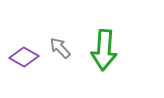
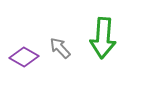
green arrow: moved 1 px left, 12 px up
